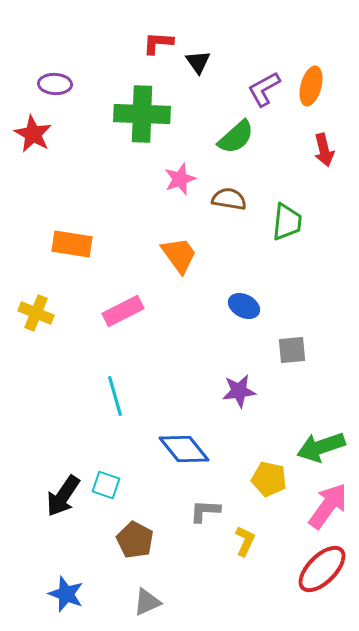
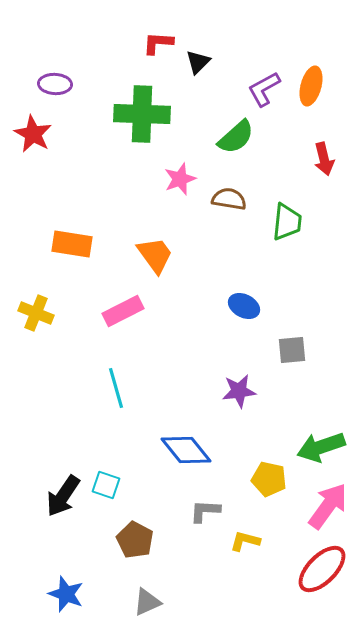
black triangle: rotated 20 degrees clockwise
red arrow: moved 9 px down
orange trapezoid: moved 24 px left
cyan line: moved 1 px right, 8 px up
blue diamond: moved 2 px right, 1 px down
yellow L-shape: rotated 100 degrees counterclockwise
